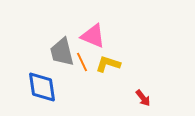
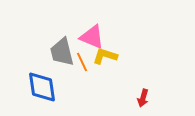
pink triangle: moved 1 px left, 1 px down
yellow L-shape: moved 3 px left, 8 px up
red arrow: rotated 54 degrees clockwise
